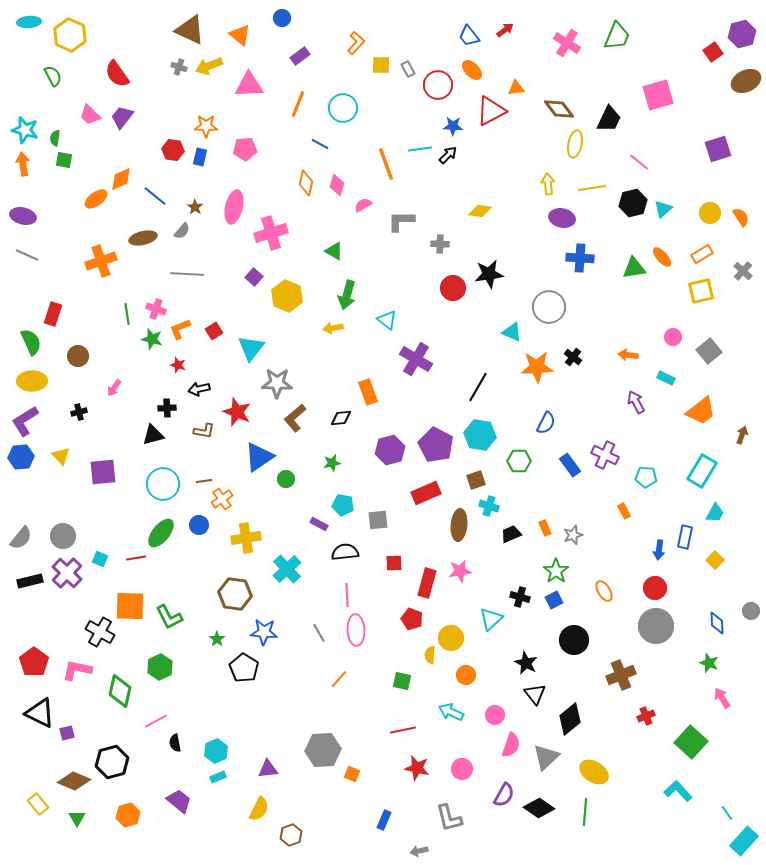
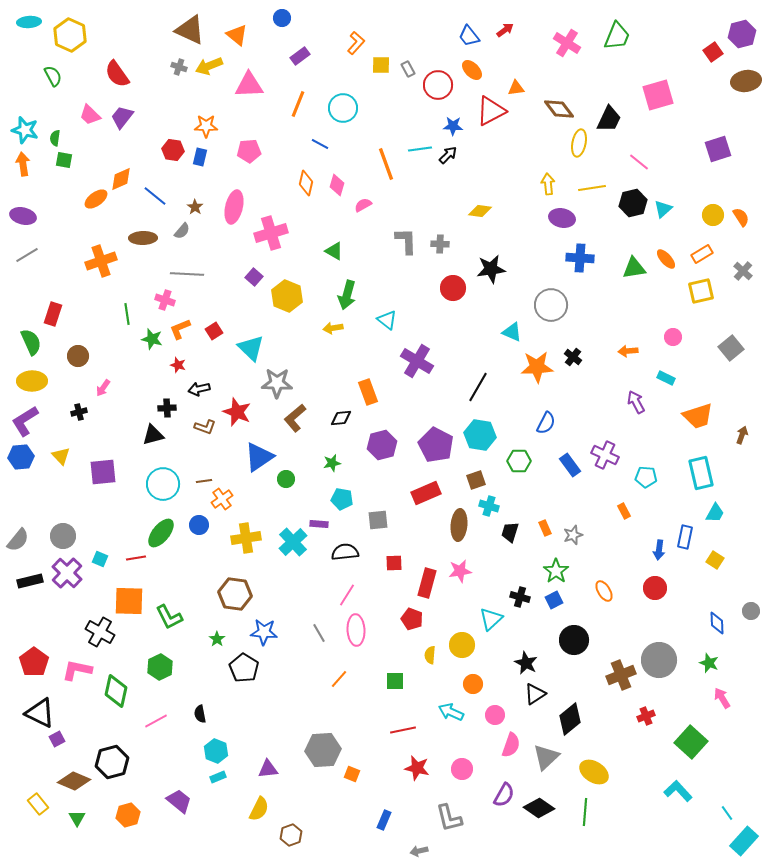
orange triangle at (240, 35): moved 3 px left
brown ellipse at (746, 81): rotated 16 degrees clockwise
yellow ellipse at (575, 144): moved 4 px right, 1 px up
pink pentagon at (245, 149): moved 4 px right, 2 px down
yellow circle at (710, 213): moved 3 px right, 2 px down
gray L-shape at (401, 221): moved 5 px right, 20 px down; rotated 88 degrees clockwise
brown ellipse at (143, 238): rotated 12 degrees clockwise
gray line at (27, 255): rotated 55 degrees counterclockwise
orange ellipse at (662, 257): moved 4 px right, 2 px down
black star at (489, 274): moved 2 px right, 5 px up
gray circle at (549, 307): moved 2 px right, 2 px up
pink cross at (156, 309): moved 9 px right, 9 px up
cyan triangle at (251, 348): rotated 24 degrees counterclockwise
gray square at (709, 351): moved 22 px right, 3 px up
orange arrow at (628, 355): moved 4 px up; rotated 12 degrees counterclockwise
purple cross at (416, 359): moved 1 px right, 2 px down
pink arrow at (114, 388): moved 11 px left
orange trapezoid at (701, 411): moved 3 px left, 5 px down; rotated 20 degrees clockwise
brown L-shape at (204, 431): moved 1 px right, 4 px up; rotated 10 degrees clockwise
purple hexagon at (390, 450): moved 8 px left, 5 px up
cyan rectangle at (702, 471): moved 1 px left, 2 px down; rotated 44 degrees counterclockwise
cyan pentagon at (343, 505): moved 1 px left, 6 px up
purple rectangle at (319, 524): rotated 24 degrees counterclockwise
black trapezoid at (511, 534): moved 1 px left, 2 px up; rotated 50 degrees counterclockwise
gray semicircle at (21, 538): moved 3 px left, 2 px down
yellow square at (715, 560): rotated 12 degrees counterclockwise
cyan cross at (287, 569): moved 6 px right, 27 px up
pink line at (347, 595): rotated 35 degrees clockwise
orange square at (130, 606): moved 1 px left, 5 px up
gray circle at (656, 626): moved 3 px right, 34 px down
yellow circle at (451, 638): moved 11 px right, 7 px down
orange circle at (466, 675): moved 7 px right, 9 px down
green square at (402, 681): moved 7 px left; rotated 12 degrees counterclockwise
green diamond at (120, 691): moved 4 px left
black triangle at (535, 694): rotated 35 degrees clockwise
purple square at (67, 733): moved 10 px left, 6 px down; rotated 14 degrees counterclockwise
black semicircle at (175, 743): moved 25 px right, 29 px up
cyan hexagon at (216, 751): rotated 15 degrees counterclockwise
